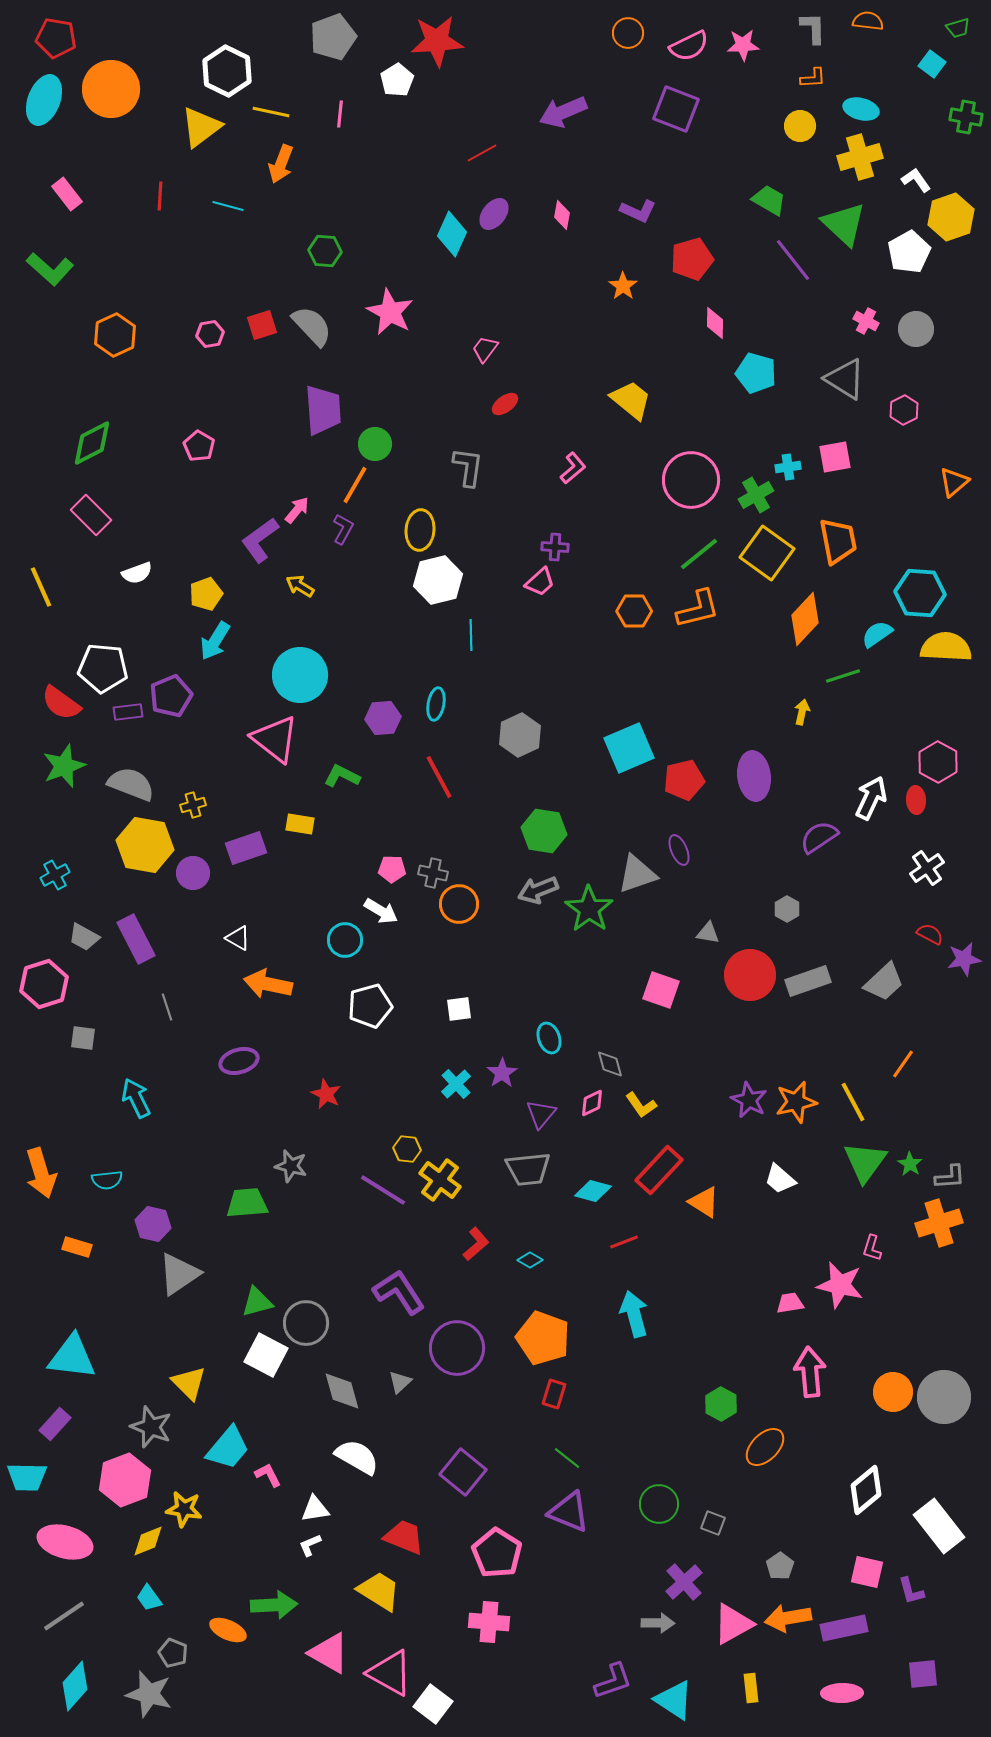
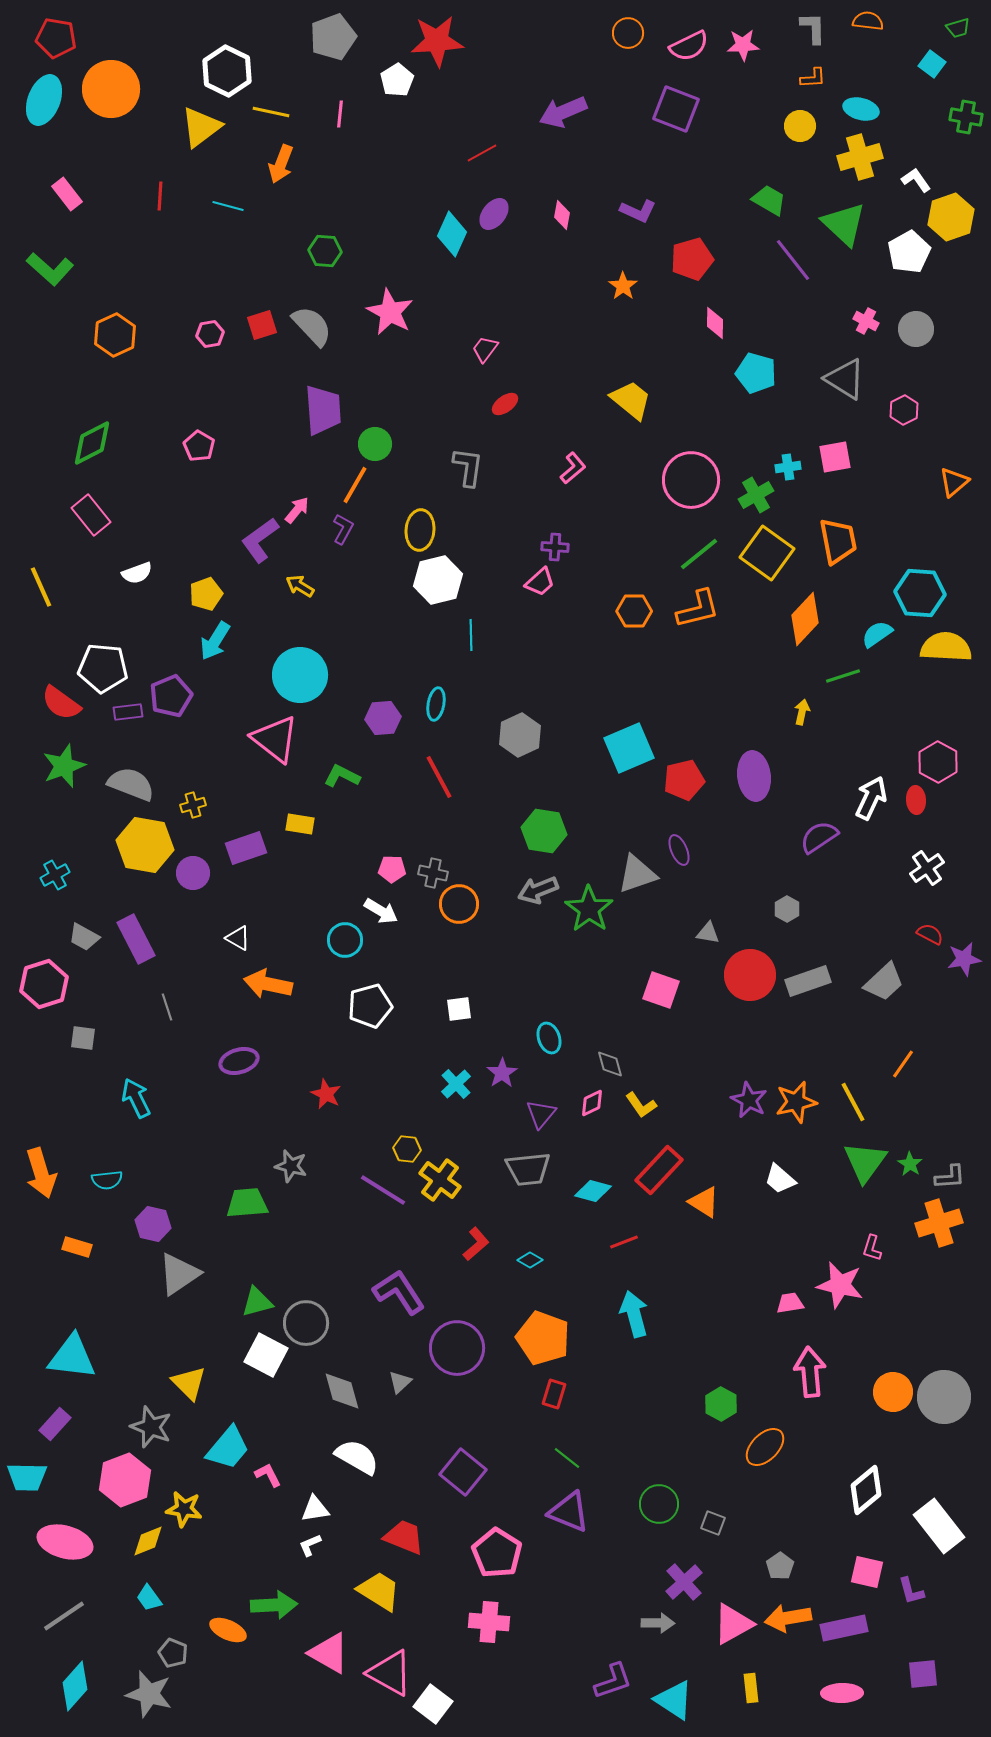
pink rectangle at (91, 515): rotated 6 degrees clockwise
